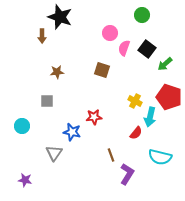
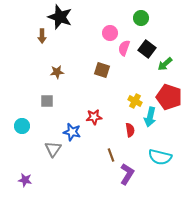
green circle: moved 1 px left, 3 px down
red semicircle: moved 6 px left, 3 px up; rotated 48 degrees counterclockwise
gray triangle: moved 1 px left, 4 px up
